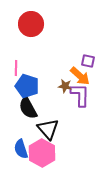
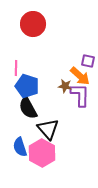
red circle: moved 2 px right
blue semicircle: moved 1 px left, 2 px up
